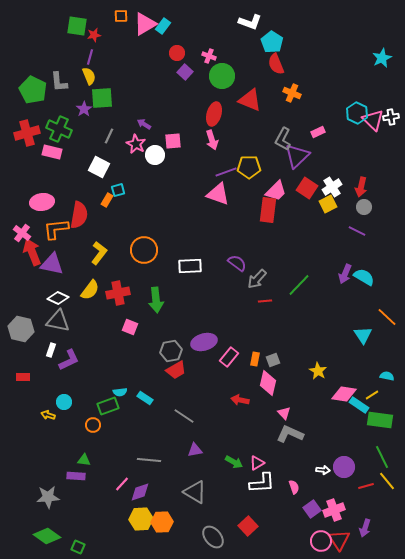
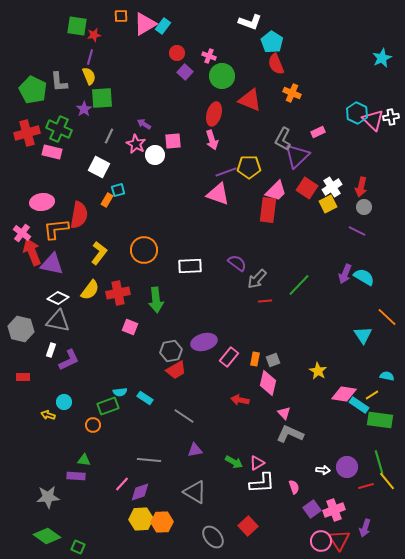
green line at (382, 457): moved 3 px left, 5 px down; rotated 10 degrees clockwise
purple circle at (344, 467): moved 3 px right
